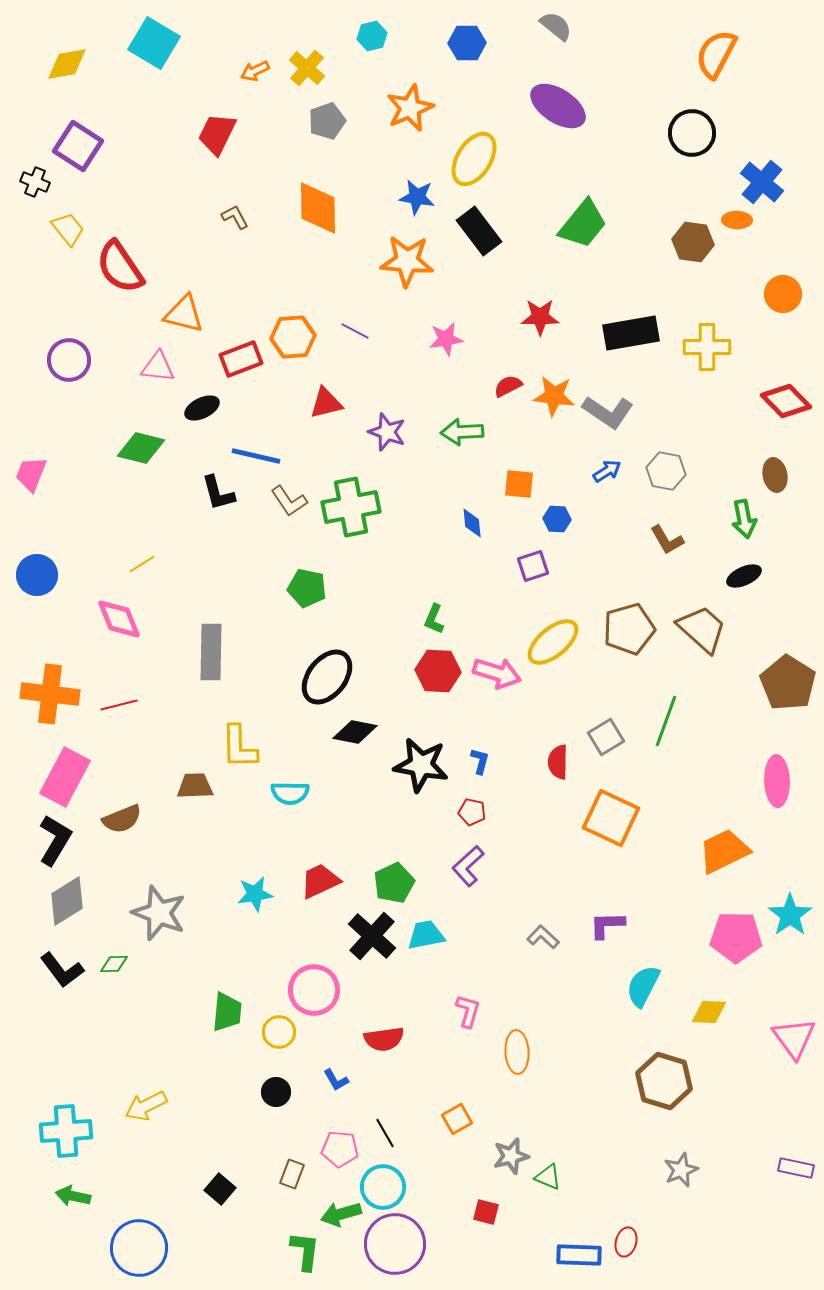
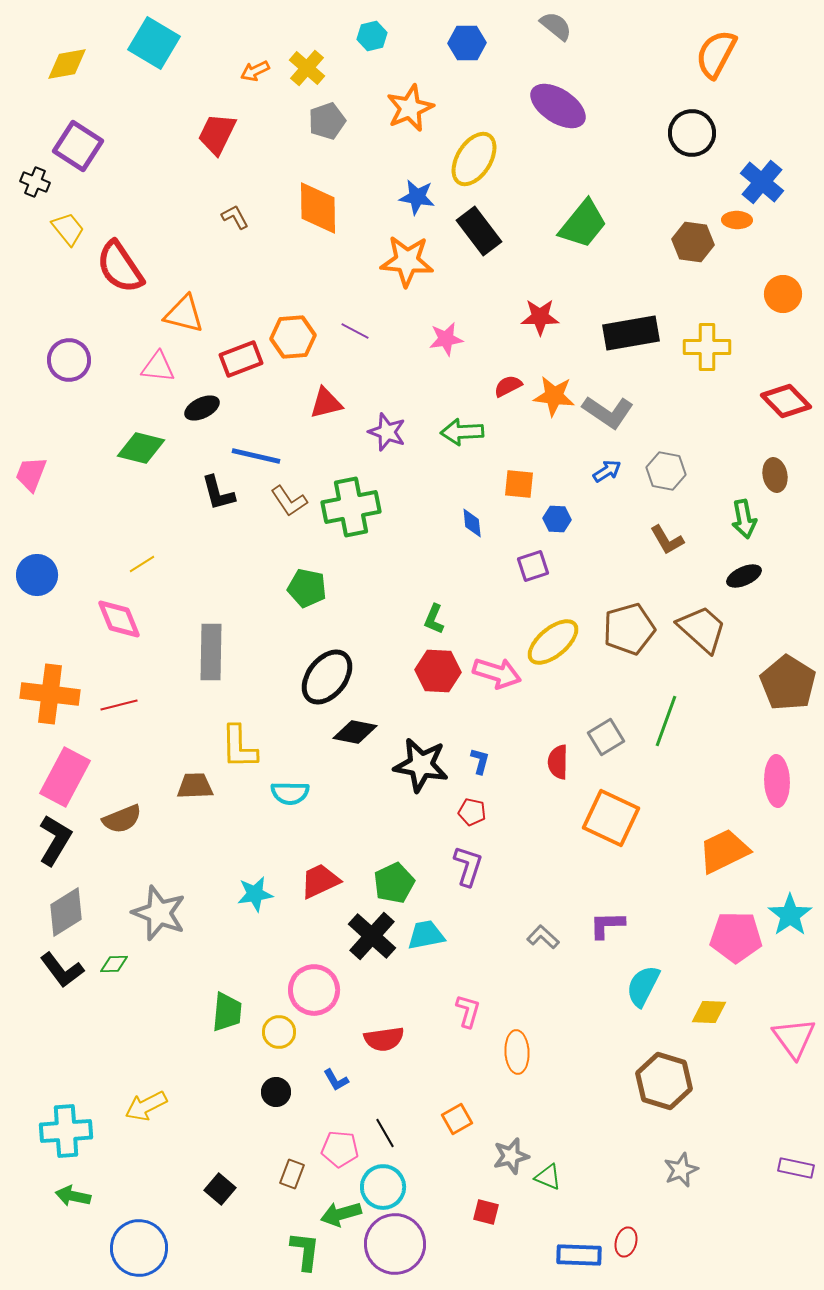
purple L-shape at (468, 866): rotated 150 degrees clockwise
gray diamond at (67, 901): moved 1 px left, 11 px down
